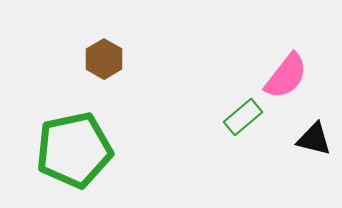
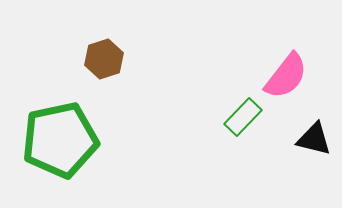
brown hexagon: rotated 12 degrees clockwise
green rectangle: rotated 6 degrees counterclockwise
green pentagon: moved 14 px left, 10 px up
